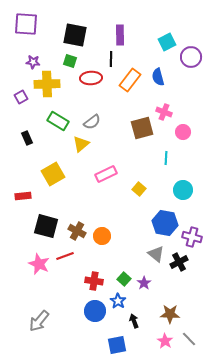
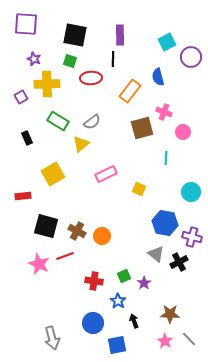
black line at (111, 59): moved 2 px right
purple star at (33, 62): moved 1 px right, 3 px up; rotated 16 degrees clockwise
orange rectangle at (130, 80): moved 11 px down
yellow square at (139, 189): rotated 16 degrees counterclockwise
cyan circle at (183, 190): moved 8 px right, 2 px down
green square at (124, 279): moved 3 px up; rotated 24 degrees clockwise
blue circle at (95, 311): moved 2 px left, 12 px down
gray arrow at (39, 321): moved 13 px right, 17 px down; rotated 55 degrees counterclockwise
